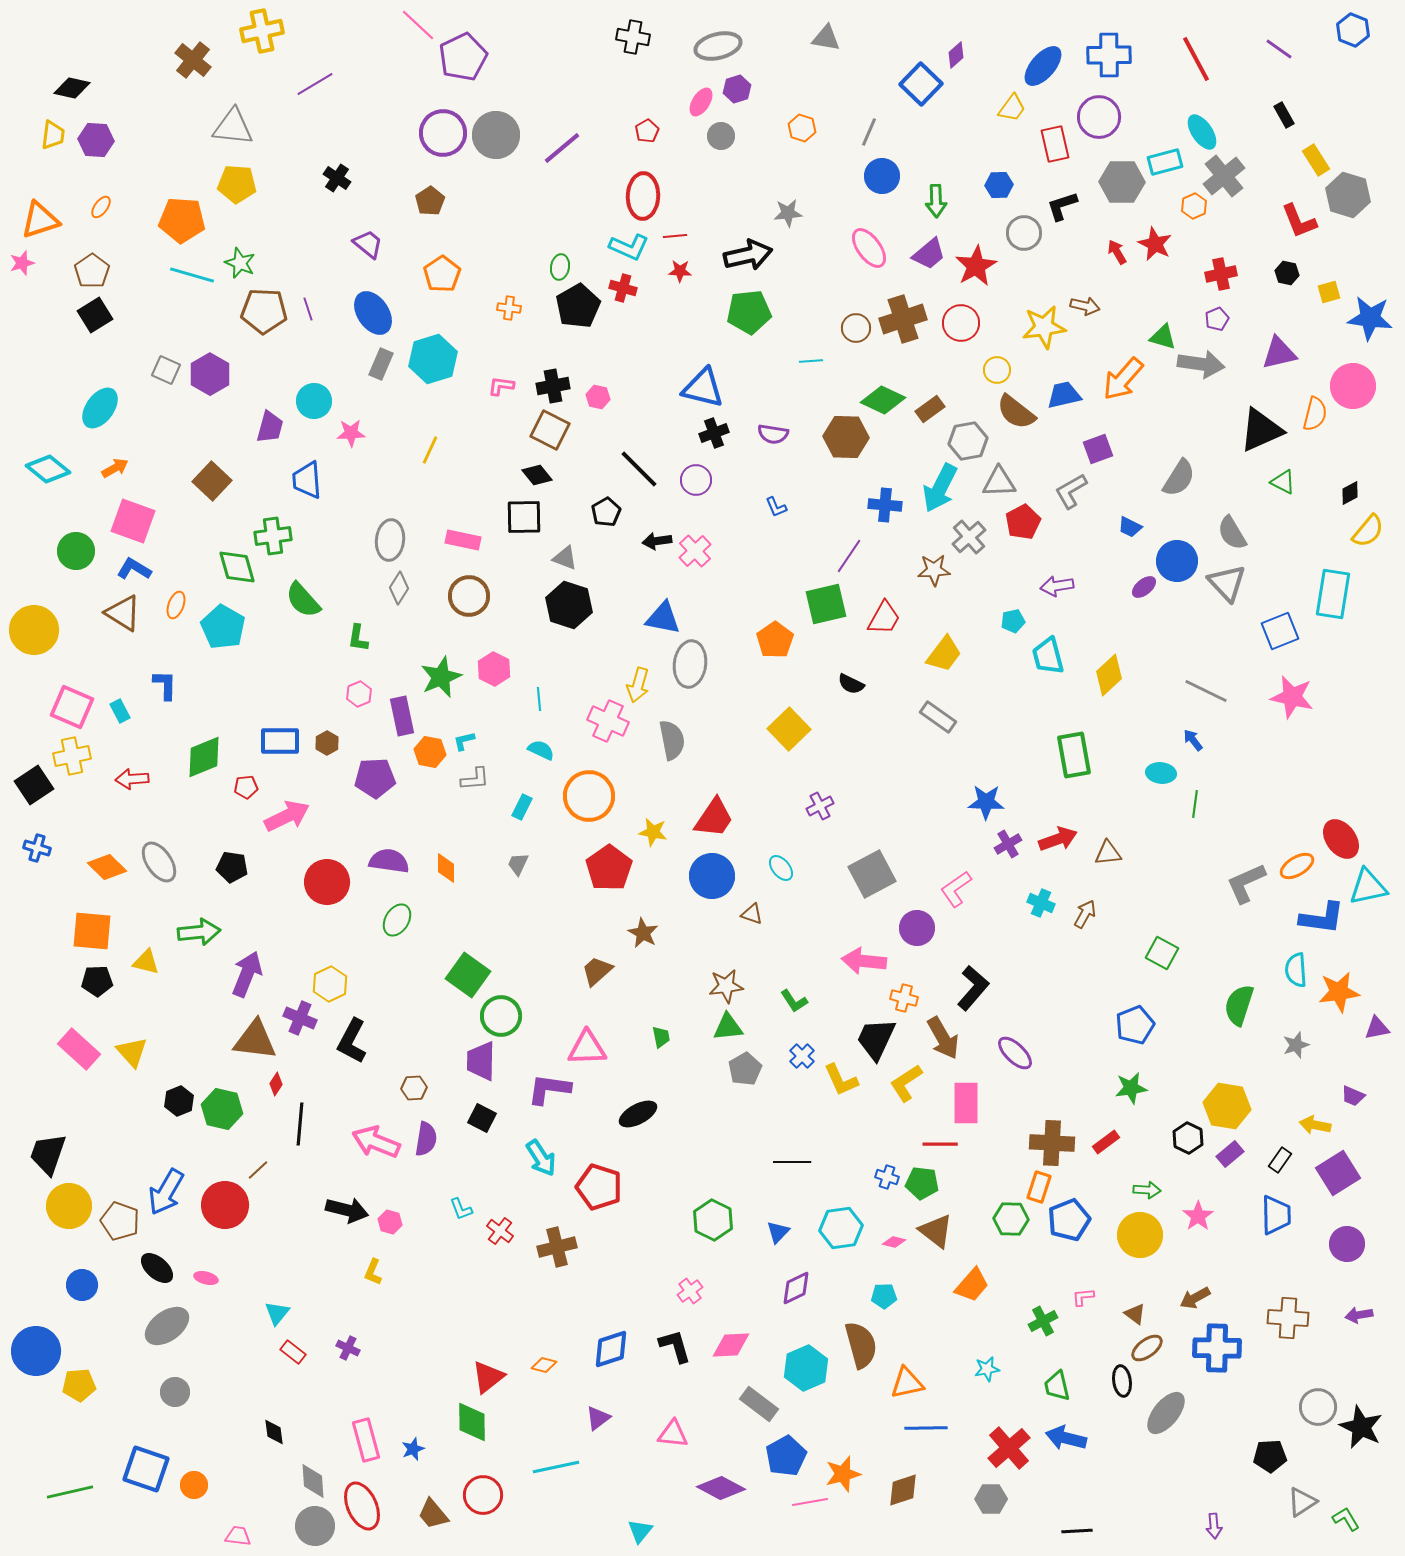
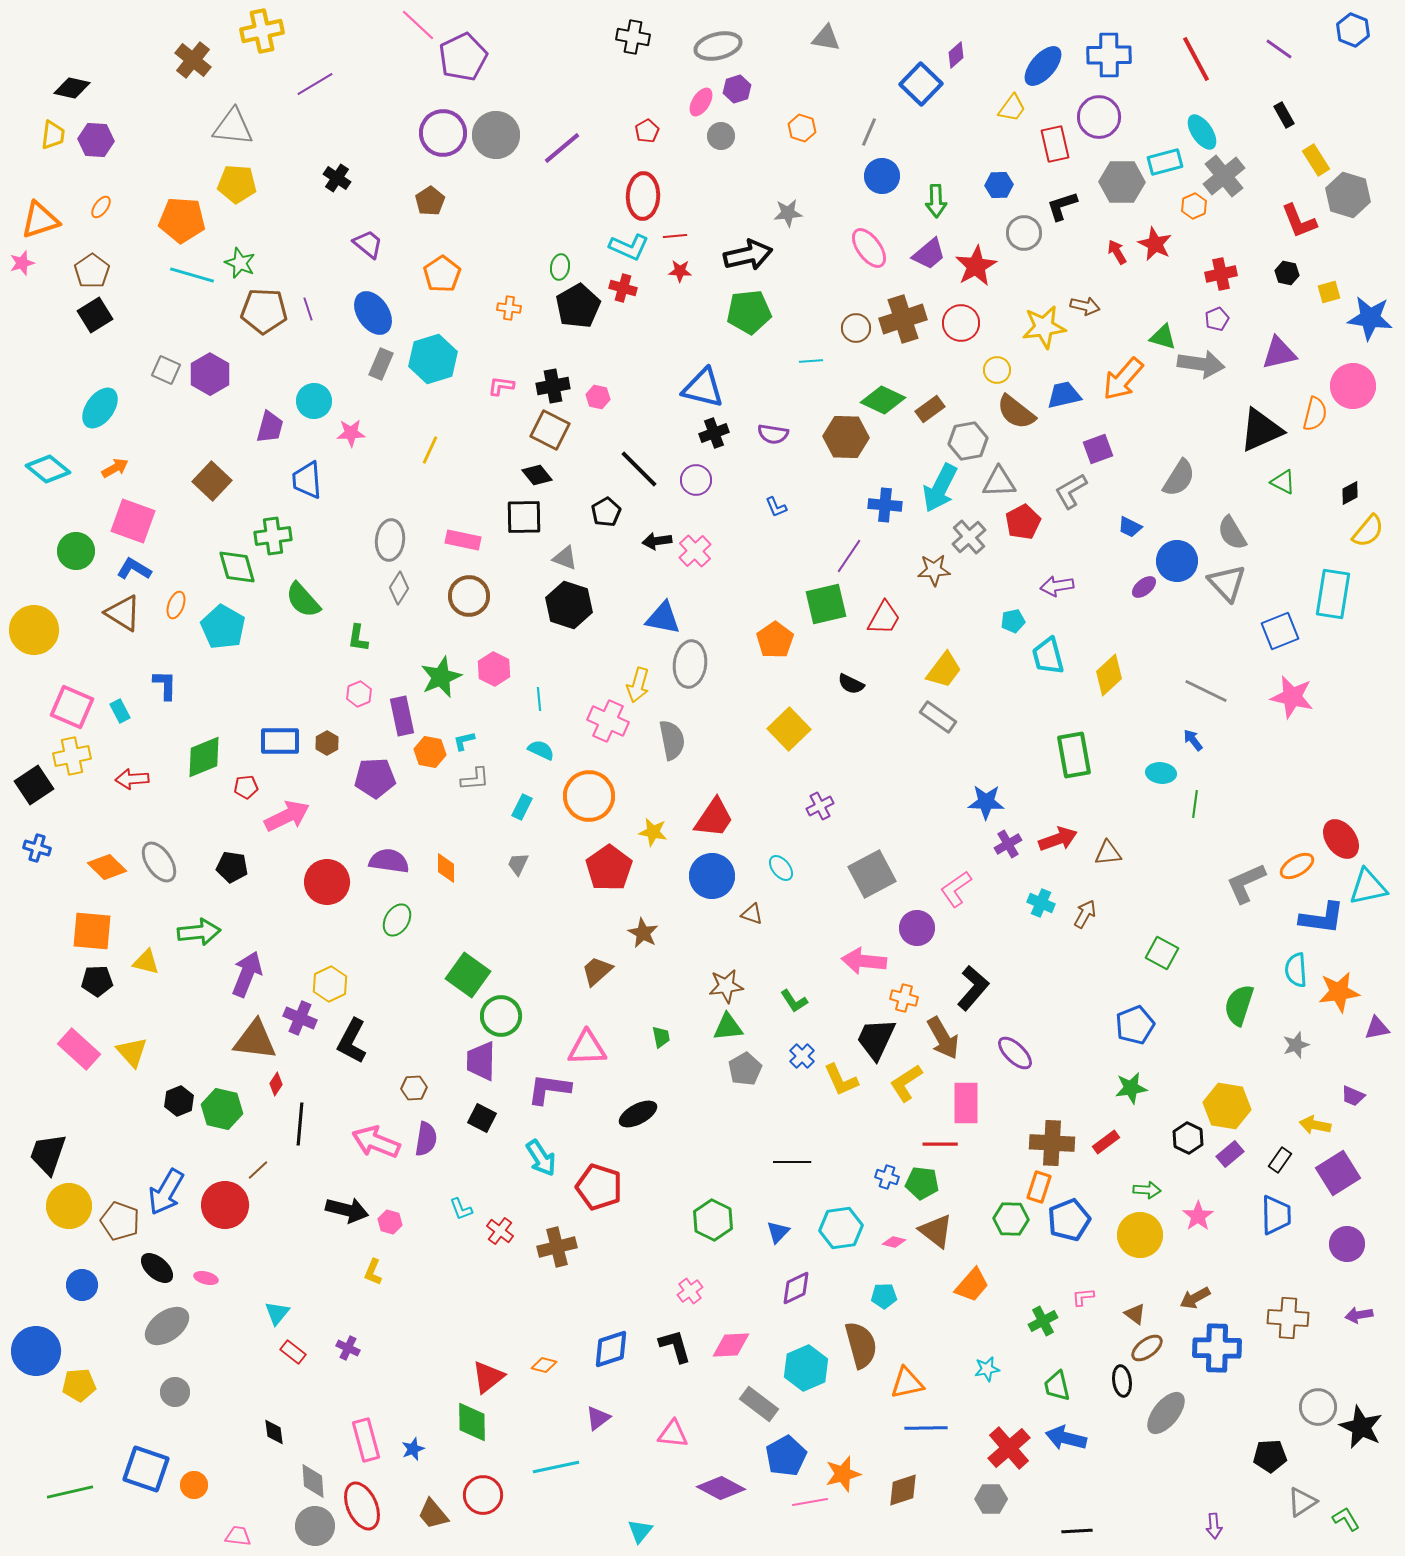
yellow trapezoid at (944, 654): moved 16 px down
